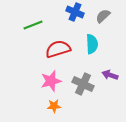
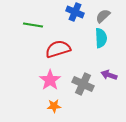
green line: rotated 30 degrees clockwise
cyan semicircle: moved 9 px right, 6 px up
purple arrow: moved 1 px left
pink star: moved 1 px left, 1 px up; rotated 20 degrees counterclockwise
